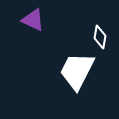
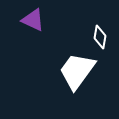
white trapezoid: rotated 9 degrees clockwise
